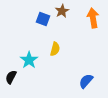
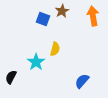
orange arrow: moved 2 px up
cyan star: moved 7 px right, 2 px down
blue semicircle: moved 4 px left
